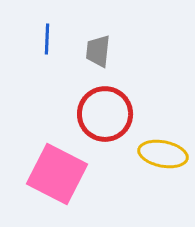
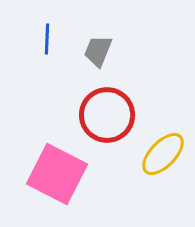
gray trapezoid: rotated 16 degrees clockwise
red circle: moved 2 px right, 1 px down
yellow ellipse: rotated 57 degrees counterclockwise
